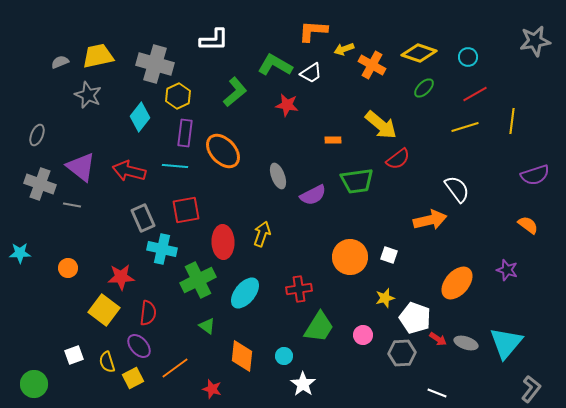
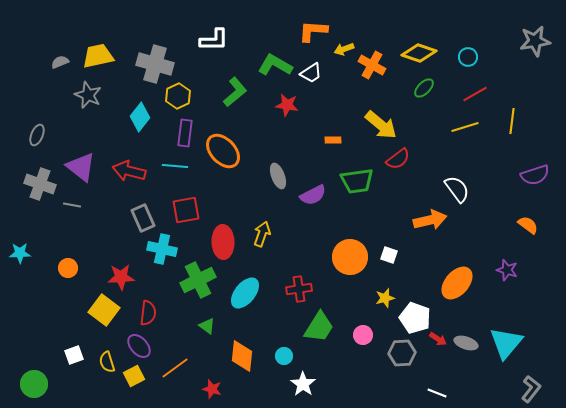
yellow square at (133, 378): moved 1 px right, 2 px up
